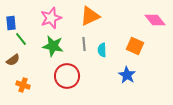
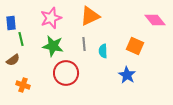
green line: rotated 24 degrees clockwise
cyan semicircle: moved 1 px right, 1 px down
red circle: moved 1 px left, 3 px up
